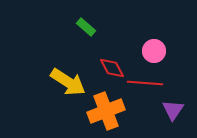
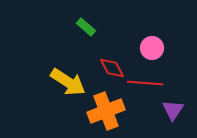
pink circle: moved 2 px left, 3 px up
